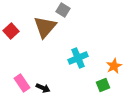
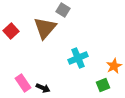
brown triangle: moved 1 px down
pink rectangle: moved 1 px right
